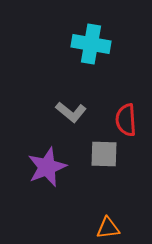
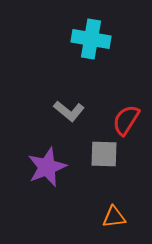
cyan cross: moved 5 px up
gray L-shape: moved 2 px left, 1 px up
red semicircle: rotated 36 degrees clockwise
orange triangle: moved 6 px right, 11 px up
